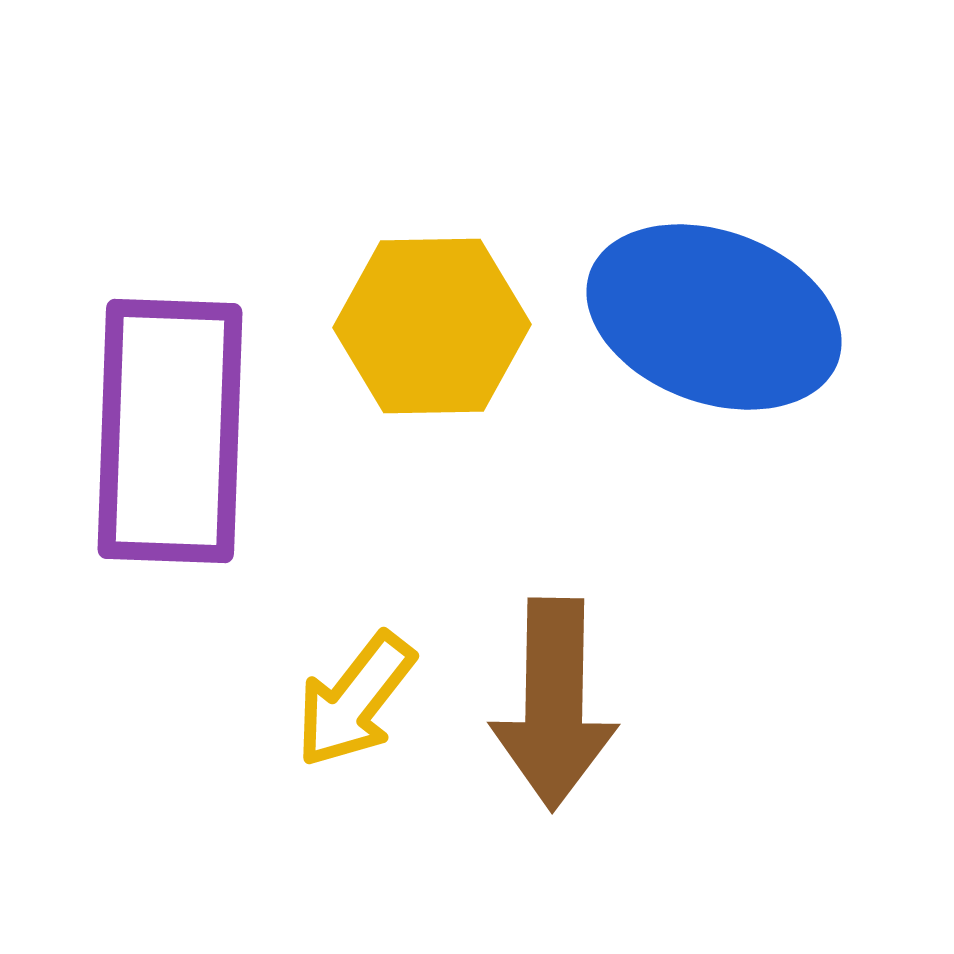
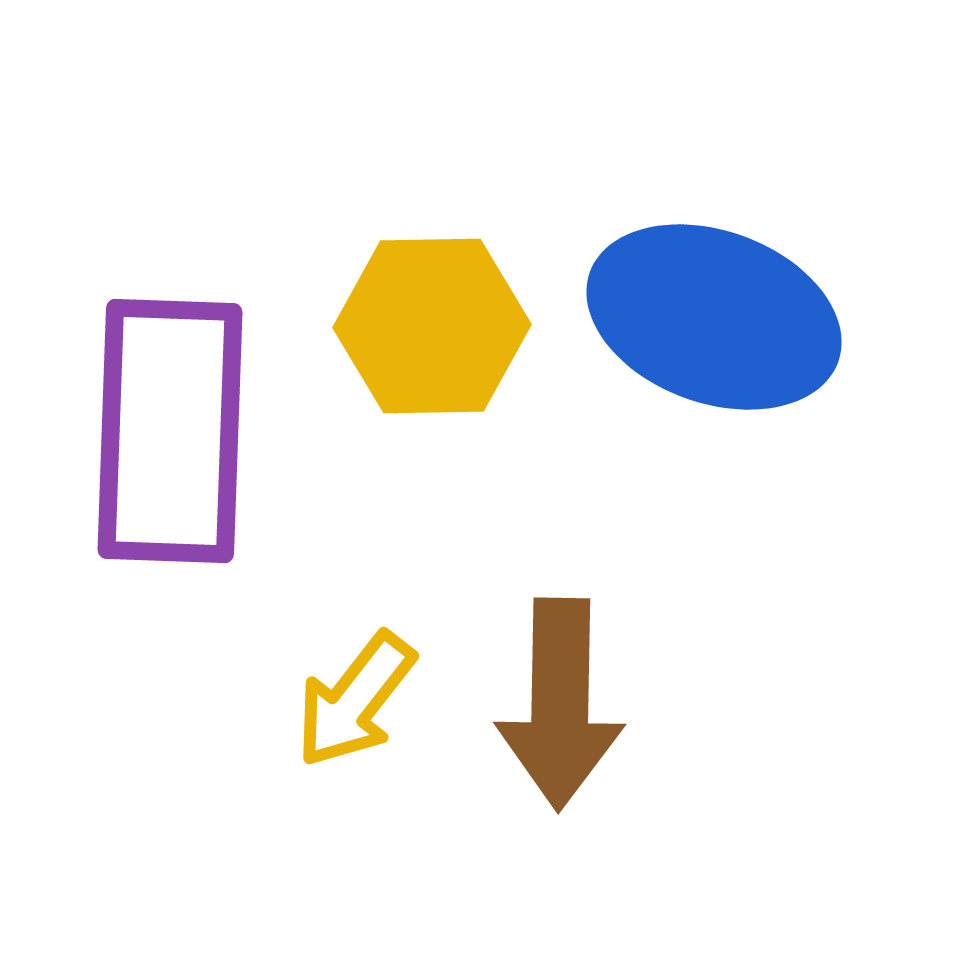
brown arrow: moved 6 px right
